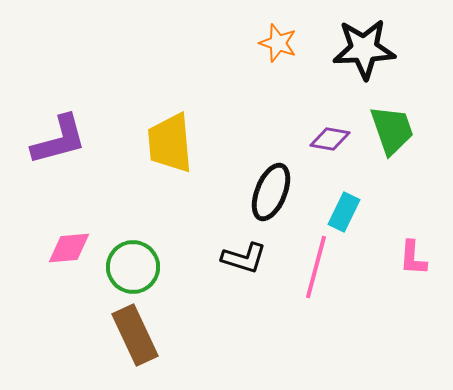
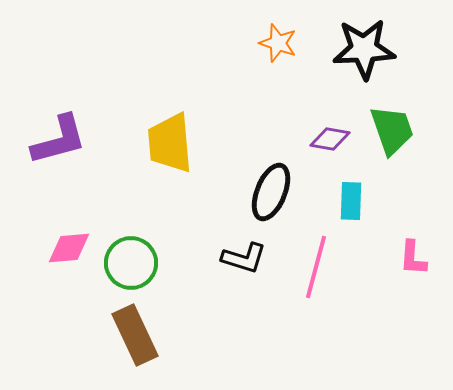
cyan rectangle: moved 7 px right, 11 px up; rotated 24 degrees counterclockwise
green circle: moved 2 px left, 4 px up
